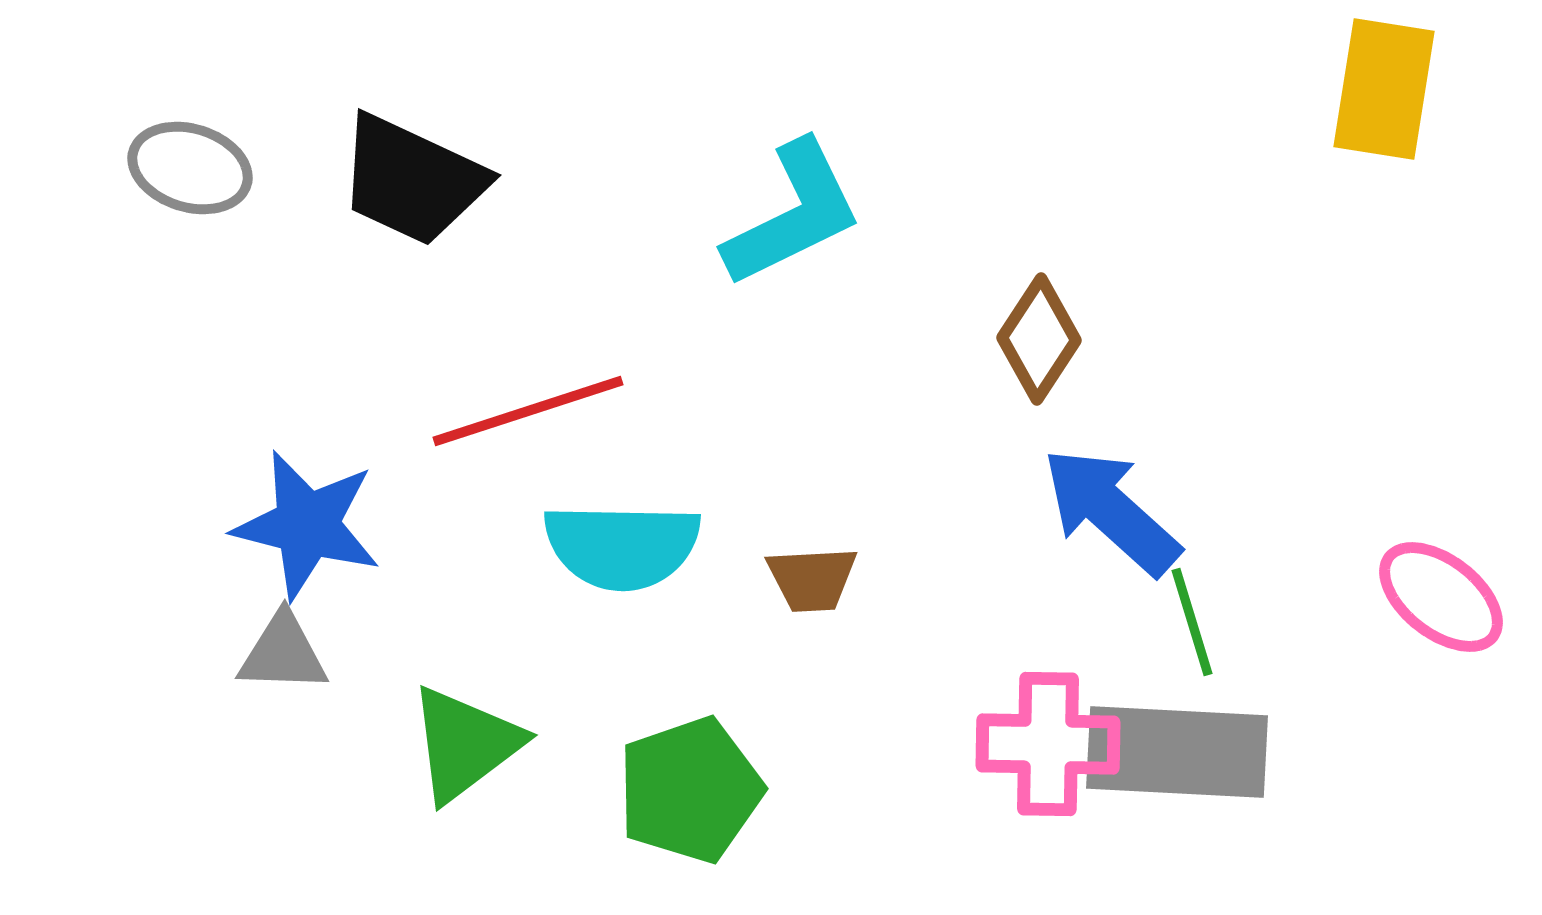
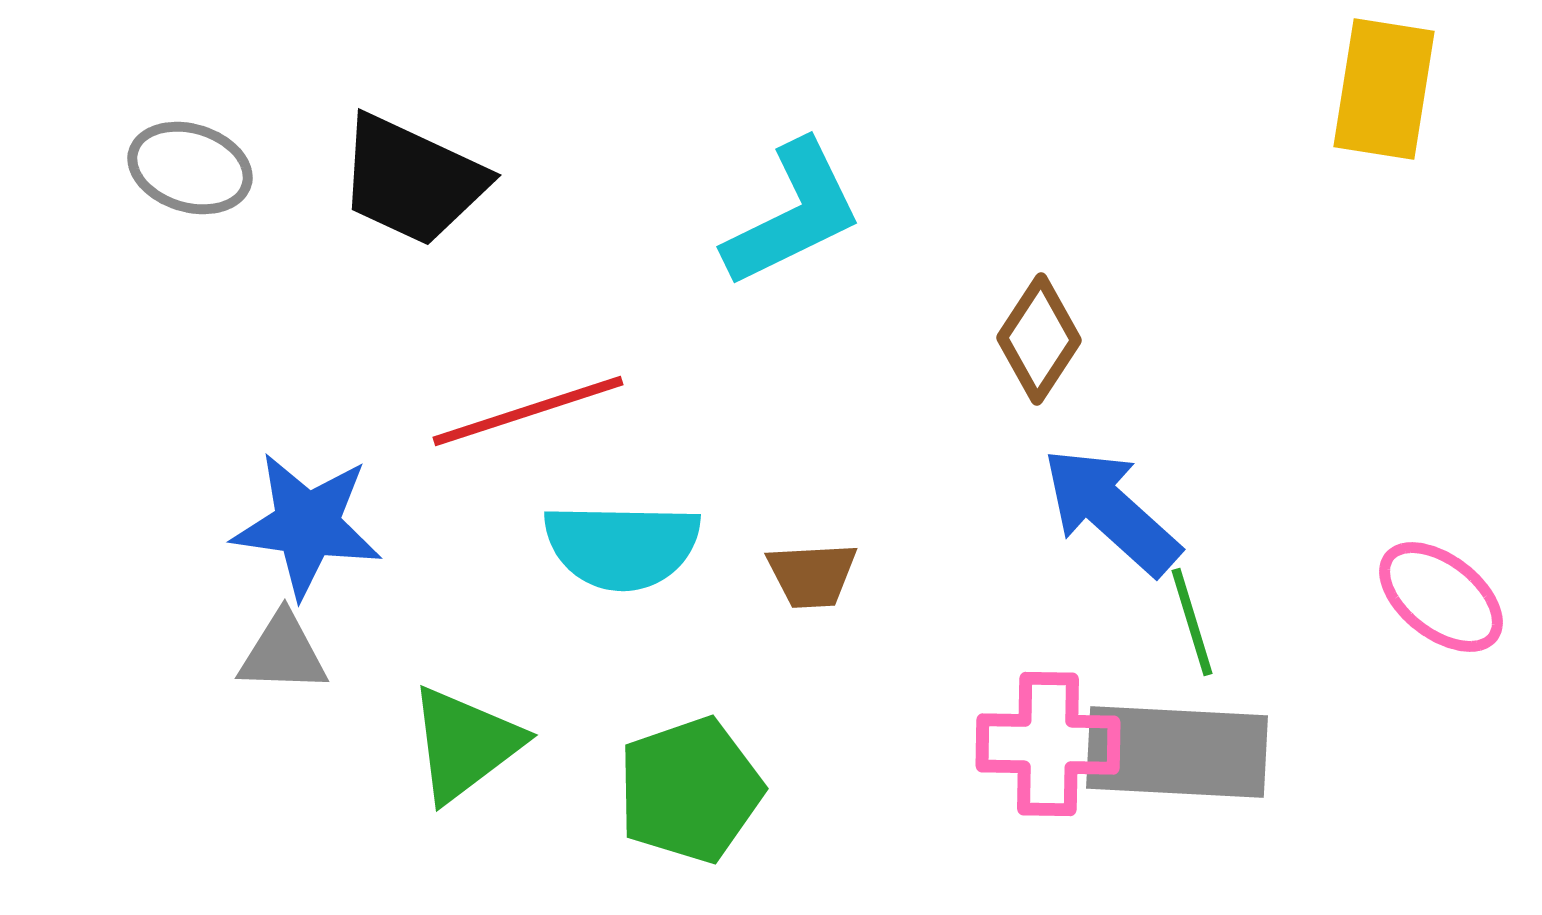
blue star: rotated 6 degrees counterclockwise
brown trapezoid: moved 4 px up
